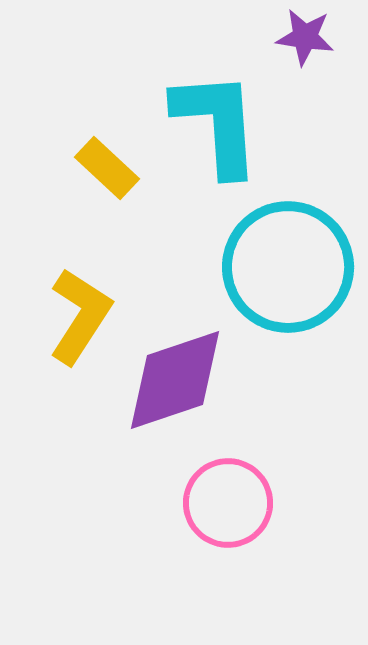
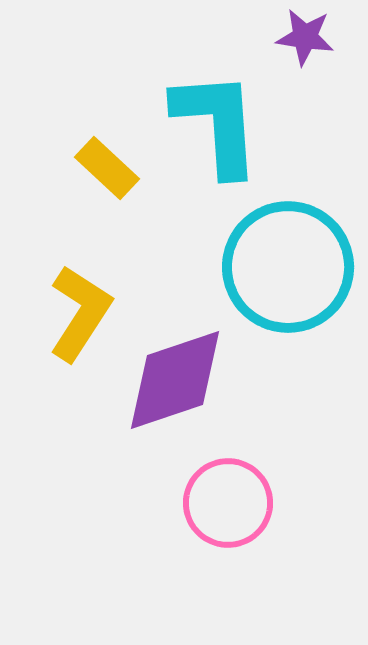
yellow L-shape: moved 3 px up
